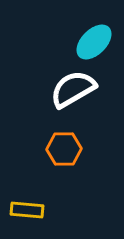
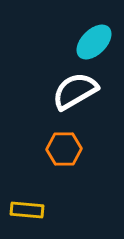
white semicircle: moved 2 px right, 2 px down
